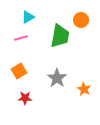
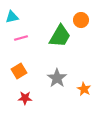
cyan triangle: moved 16 px left; rotated 16 degrees clockwise
green trapezoid: rotated 20 degrees clockwise
